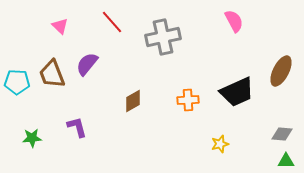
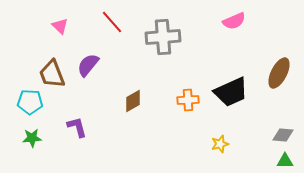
pink semicircle: rotated 95 degrees clockwise
gray cross: rotated 8 degrees clockwise
purple semicircle: moved 1 px right, 1 px down
brown ellipse: moved 2 px left, 2 px down
cyan pentagon: moved 13 px right, 20 px down
black trapezoid: moved 6 px left
gray diamond: moved 1 px right, 1 px down
green triangle: moved 1 px left
